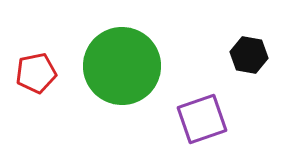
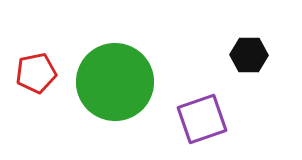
black hexagon: rotated 9 degrees counterclockwise
green circle: moved 7 px left, 16 px down
